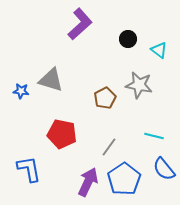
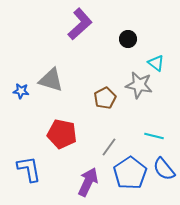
cyan triangle: moved 3 px left, 13 px down
blue pentagon: moved 6 px right, 6 px up
